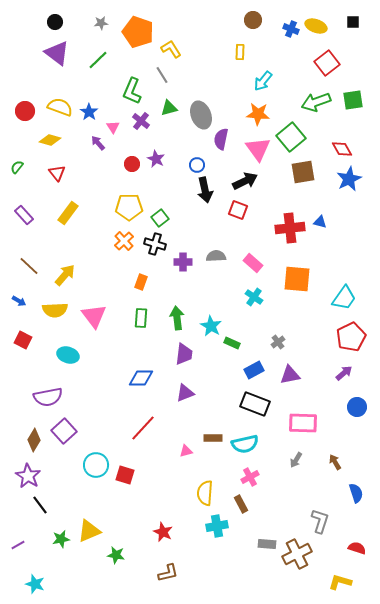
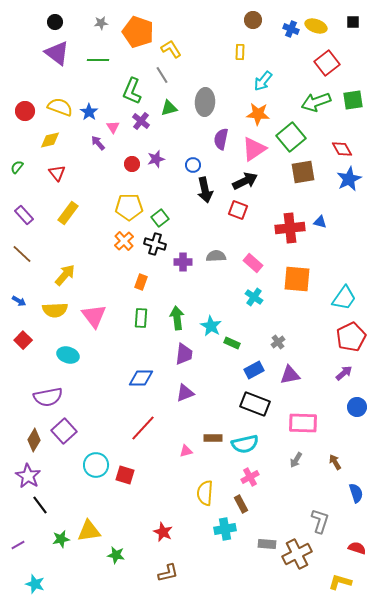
green line at (98, 60): rotated 45 degrees clockwise
gray ellipse at (201, 115): moved 4 px right, 13 px up; rotated 24 degrees clockwise
yellow diamond at (50, 140): rotated 30 degrees counterclockwise
pink triangle at (258, 149): moved 4 px left; rotated 32 degrees clockwise
purple star at (156, 159): rotated 30 degrees clockwise
blue circle at (197, 165): moved 4 px left
brown line at (29, 266): moved 7 px left, 12 px up
red square at (23, 340): rotated 18 degrees clockwise
cyan cross at (217, 526): moved 8 px right, 3 px down
yellow triangle at (89, 531): rotated 15 degrees clockwise
